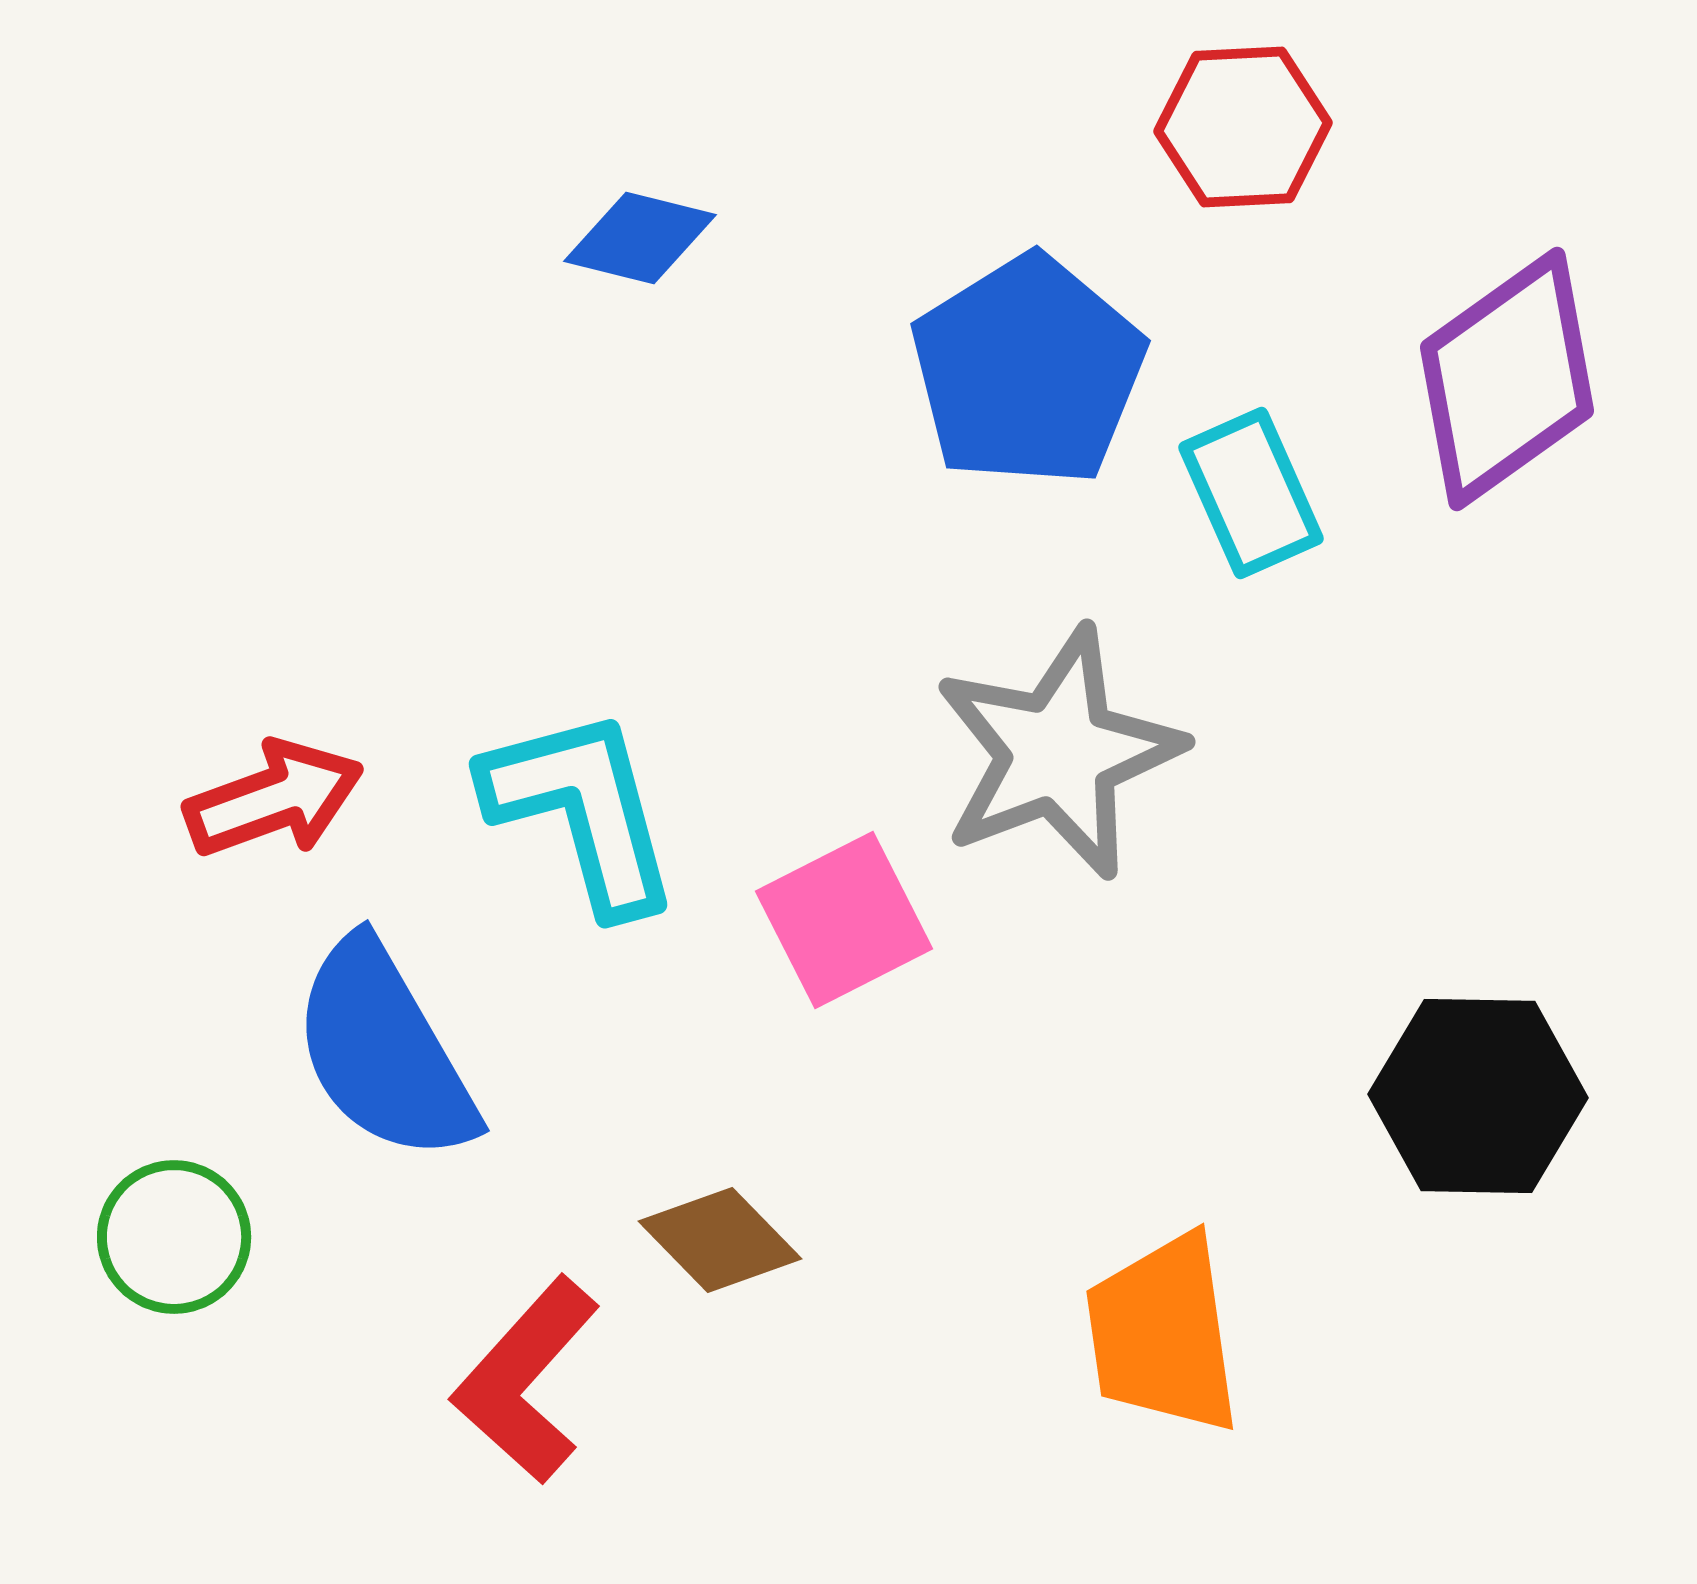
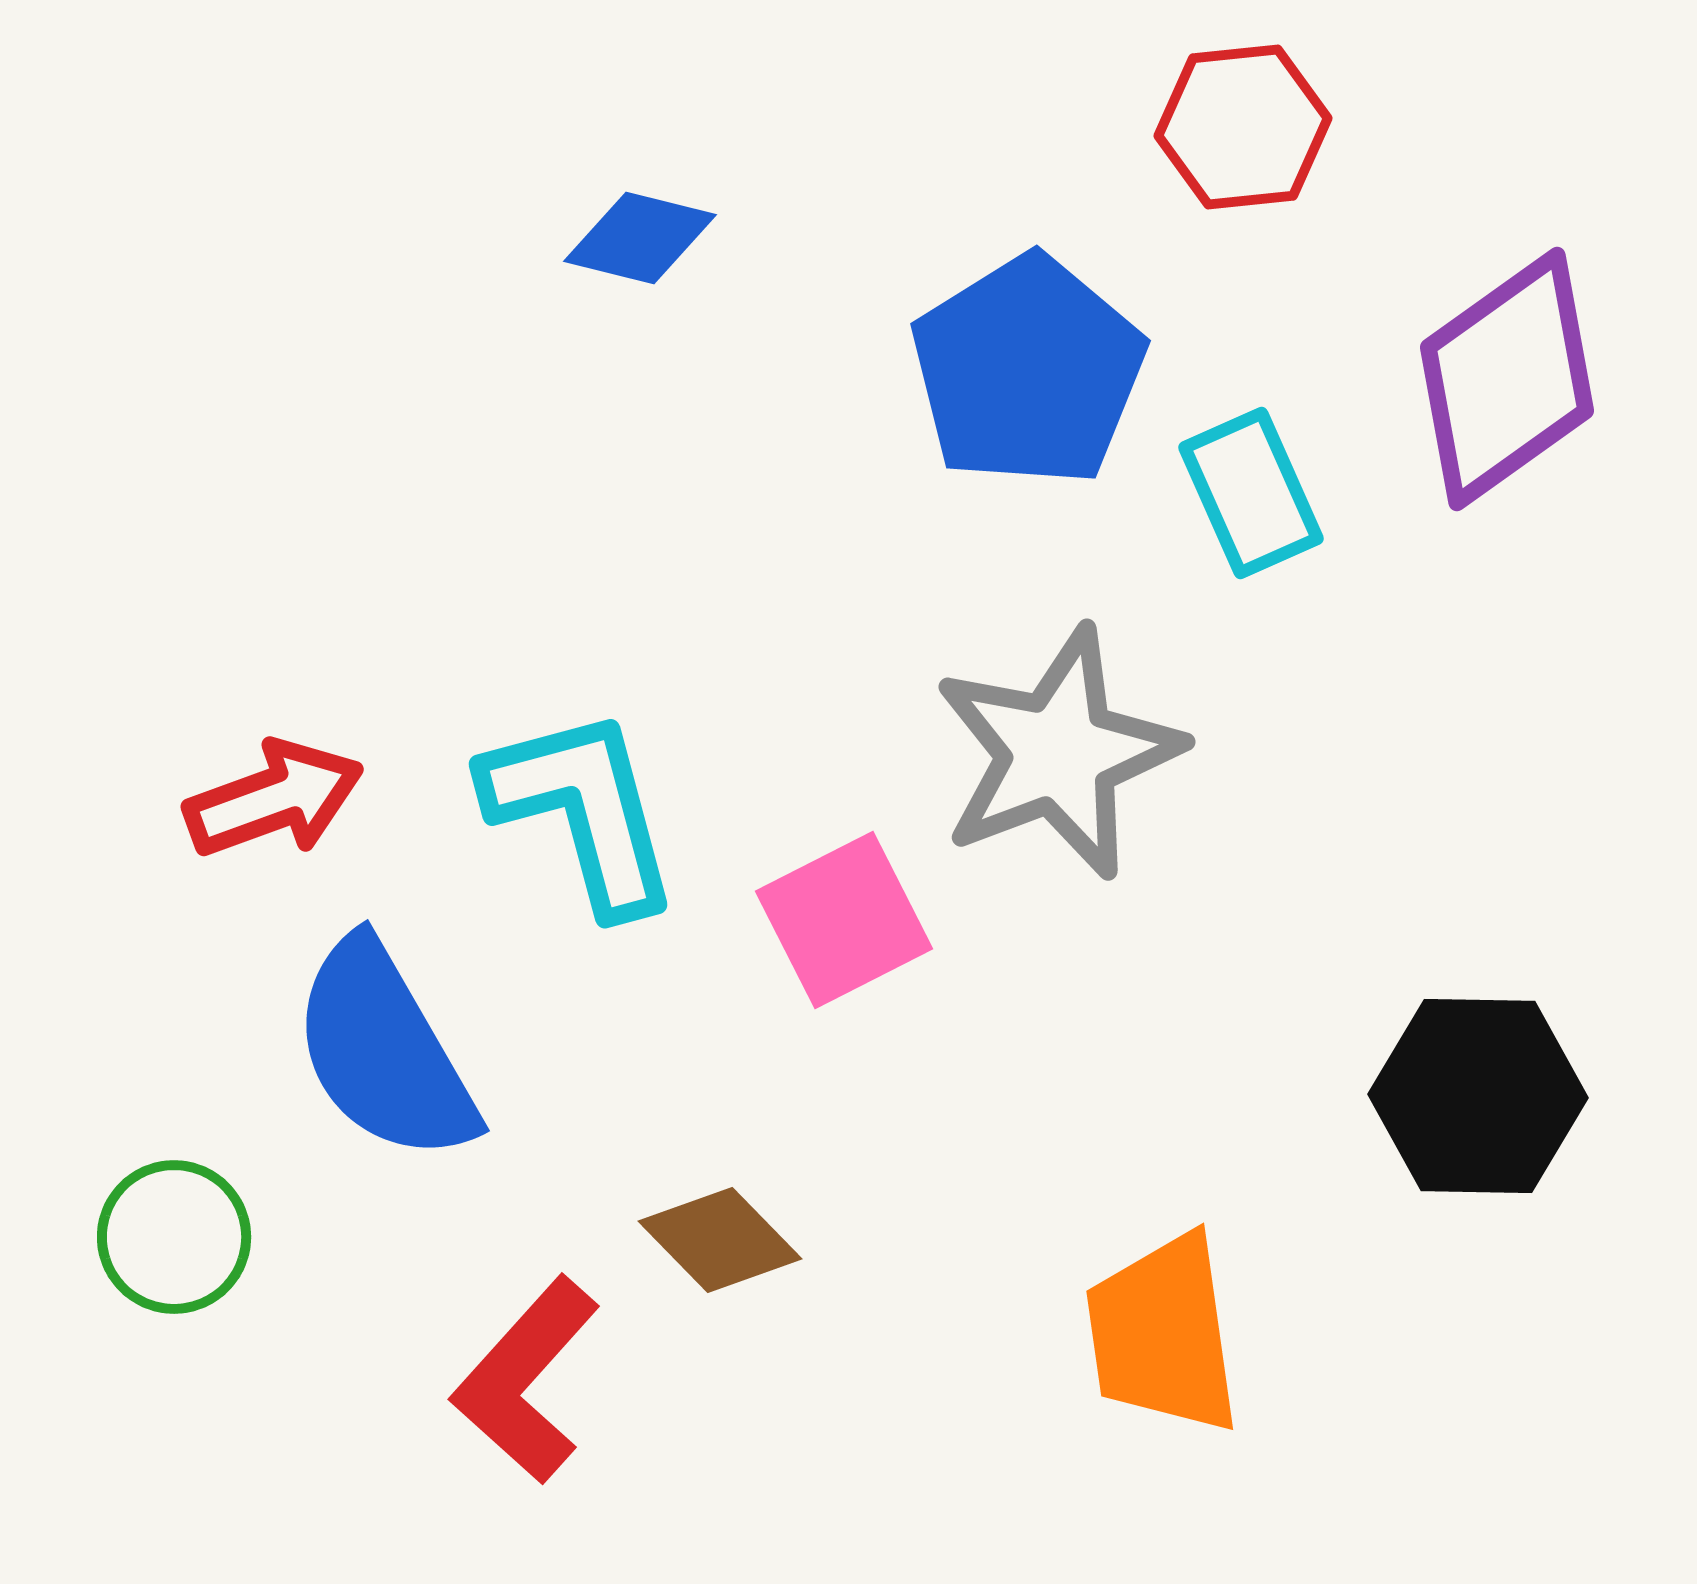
red hexagon: rotated 3 degrees counterclockwise
